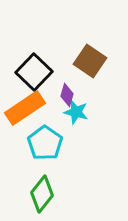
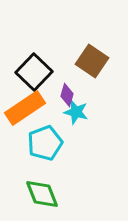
brown square: moved 2 px right
cyan pentagon: rotated 16 degrees clockwise
green diamond: rotated 60 degrees counterclockwise
